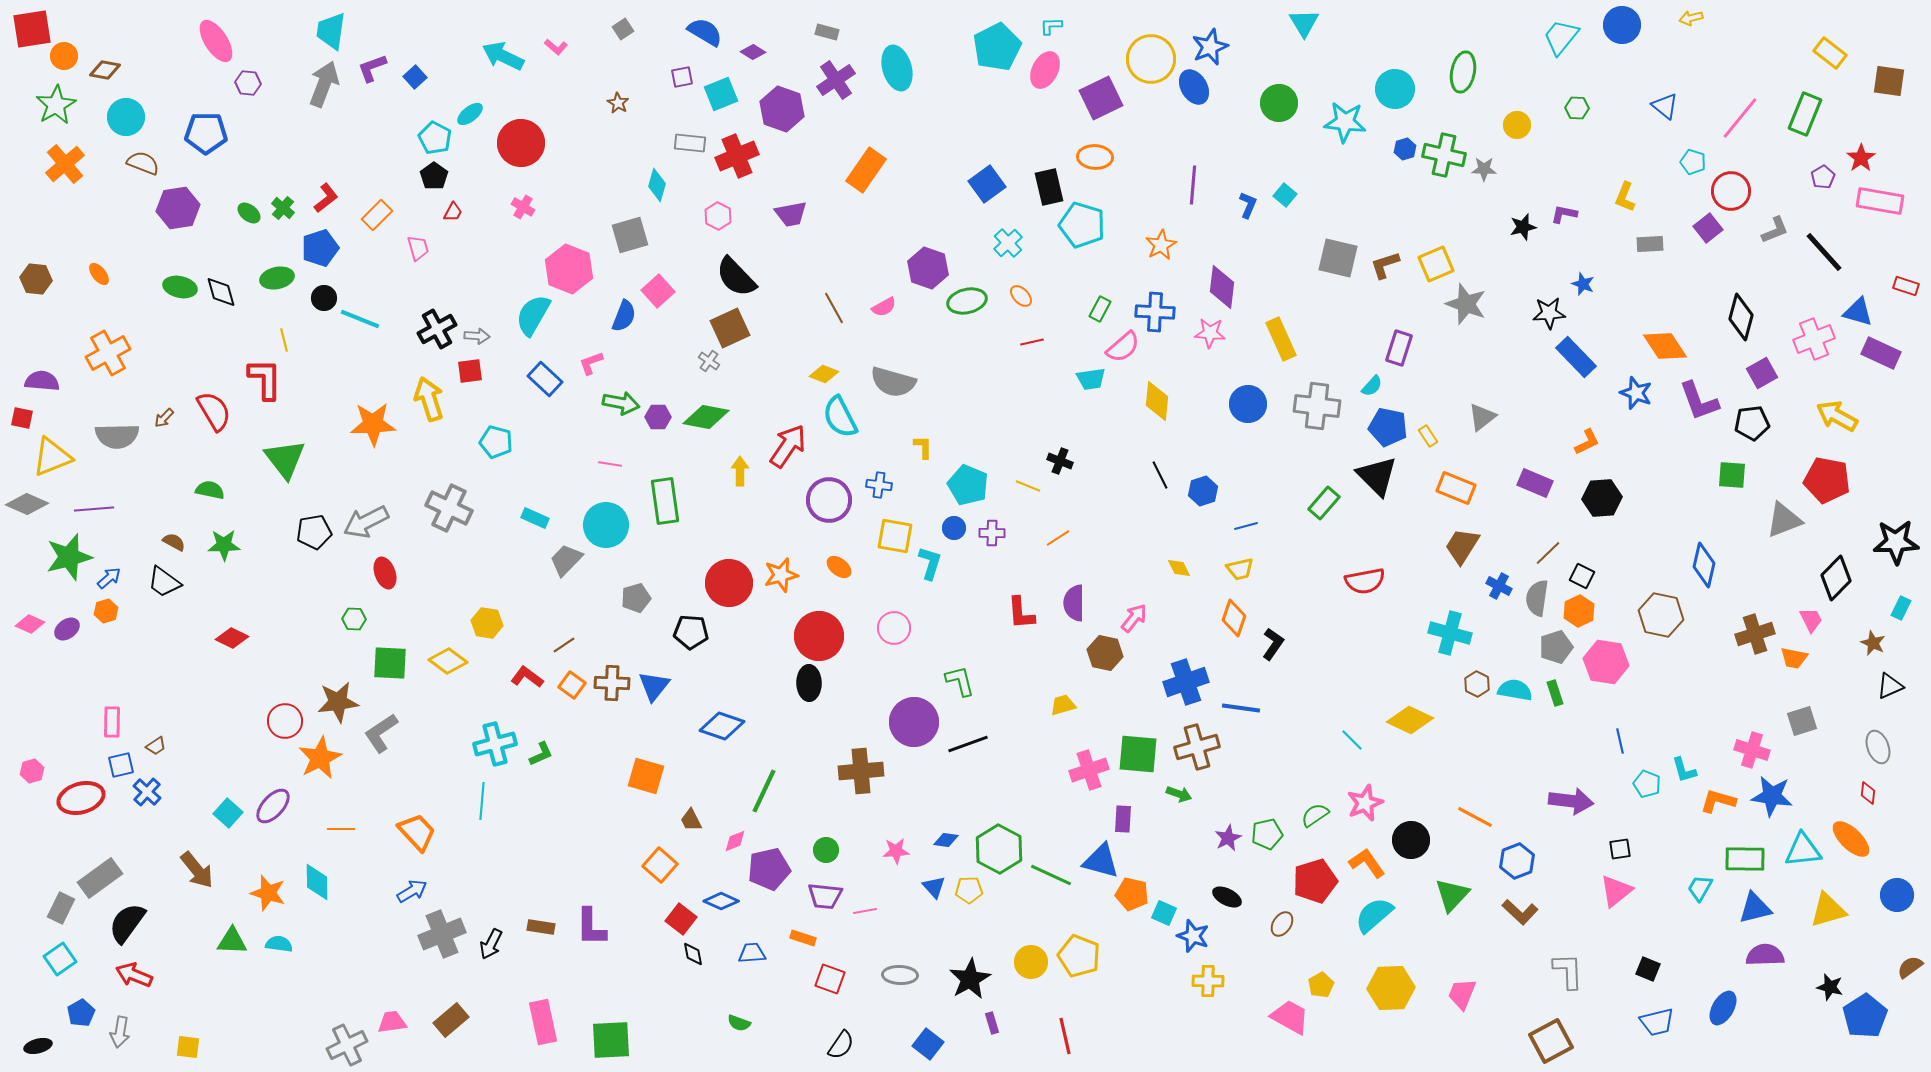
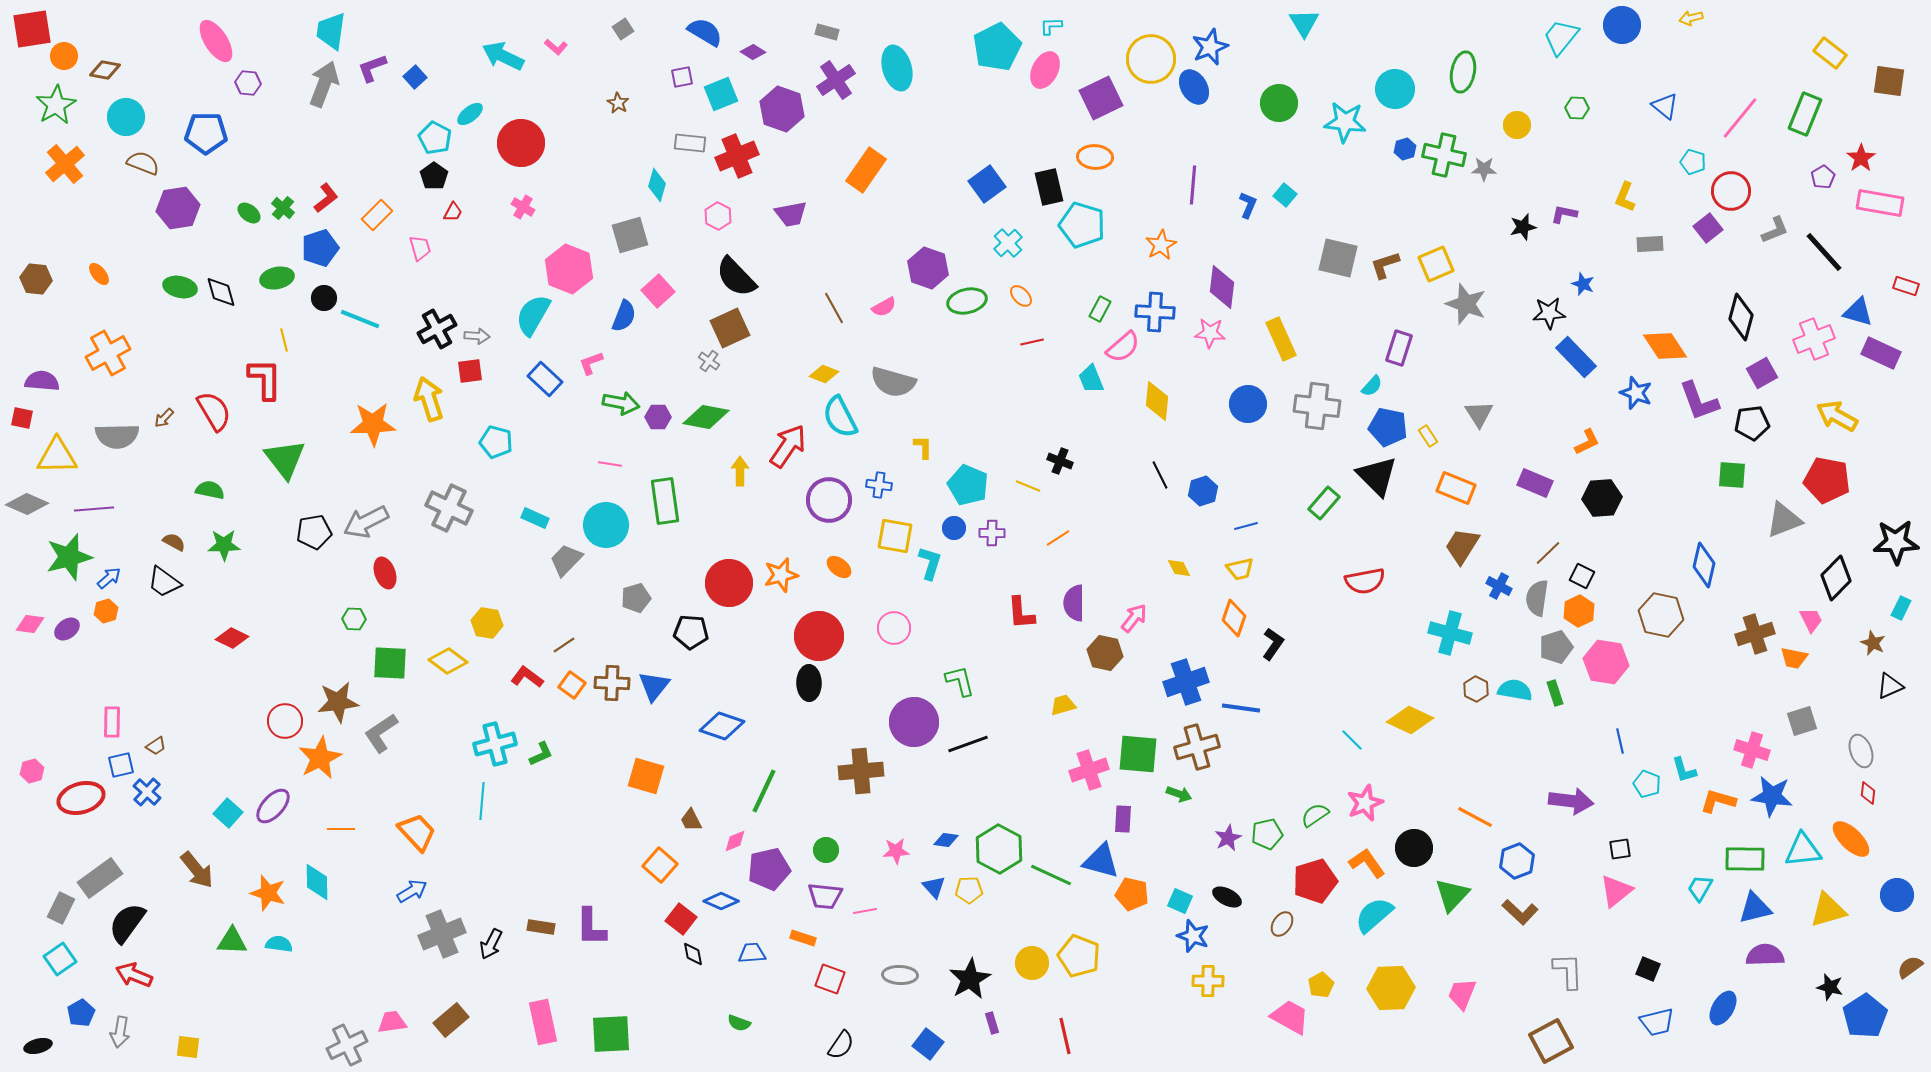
pink rectangle at (1880, 201): moved 2 px down
pink trapezoid at (418, 248): moved 2 px right
cyan trapezoid at (1091, 379): rotated 76 degrees clockwise
gray triangle at (1482, 417): moved 3 px left, 3 px up; rotated 24 degrees counterclockwise
yellow triangle at (52, 457): moved 5 px right, 1 px up; rotated 21 degrees clockwise
pink diamond at (30, 624): rotated 16 degrees counterclockwise
brown hexagon at (1477, 684): moved 1 px left, 5 px down
gray ellipse at (1878, 747): moved 17 px left, 4 px down
black circle at (1411, 840): moved 3 px right, 8 px down
cyan square at (1164, 913): moved 16 px right, 12 px up
yellow circle at (1031, 962): moved 1 px right, 1 px down
green square at (611, 1040): moved 6 px up
